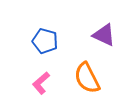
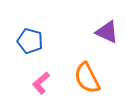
purple triangle: moved 3 px right, 3 px up
blue pentagon: moved 15 px left
